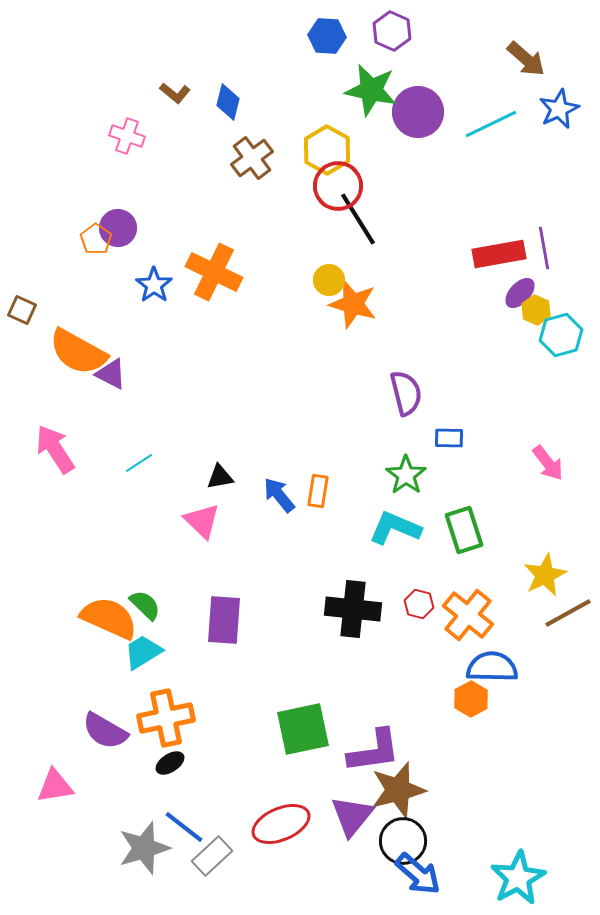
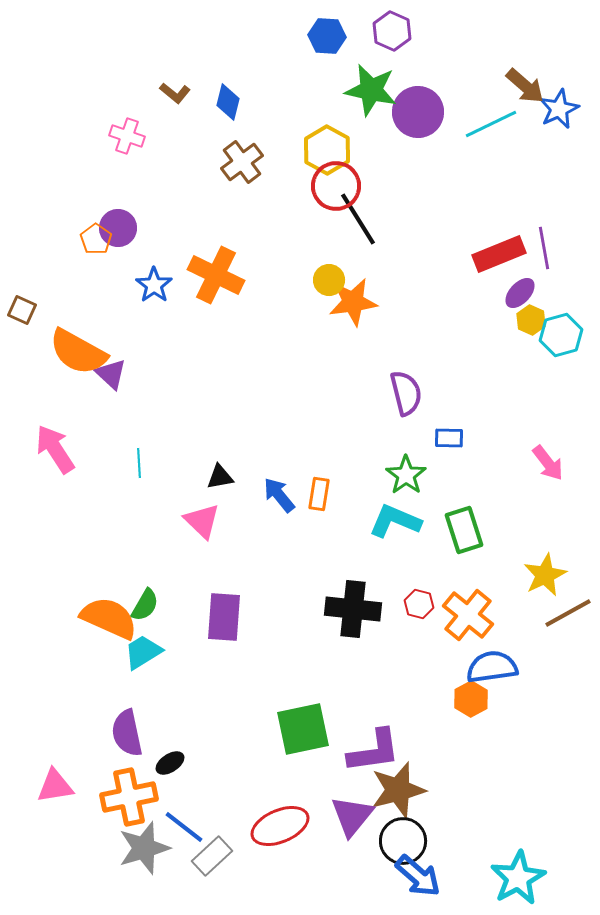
brown arrow at (526, 59): moved 1 px left, 27 px down
brown cross at (252, 158): moved 10 px left, 4 px down
red circle at (338, 186): moved 2 px left
red rectangle at (499, 254): rotated 12 degrees counterclockwise
orange cross at (214, 272): moved 2 px right, 3 px down
orange star at (353, 304): moved 2 px up; rotated 24 degrees counterclockwise
yellow hexagon at (536, 310): moved 5 px left, 10 px down
purple triangle at (111, 374): rotated 16 degrees clockwise
cyan line at (139, 463): rotated 60 degrees counterclockwise
orange rectangle at (318, 491): moved 1 px right, 3 px down
cyan L-shape at (395, 528): moved 7 px up
green semicircle at (145, 605): rotated 76 degrees clockwise
purple rectangle at (224, 620): moved 3 px up
blue semicircle at (492, 667): rotated 9 degrees counterclockwise
orange cross at (166, 718): moved 37 px left, 79 px down
purple semicircle at (105, 731): moved 22 px right, 2 px down; rotated 48 degrees clockwise
red ellipse at (281, 824): moved 1 px left, 2 px down
blue arrow at (418, 874): moved 2 px down
